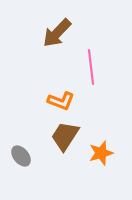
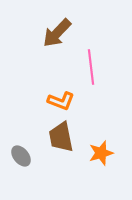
brown trapezoid: moved 4 px left, 1 px down; rotated 44 degrees counterclockwise
